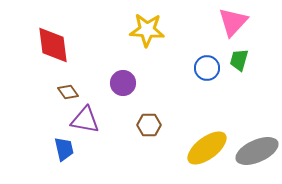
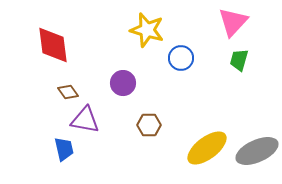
yellow star: rotated 12 degrees clockwise
blue circle: moved 26 px left, 10 px up
